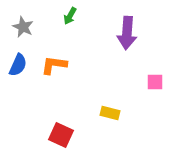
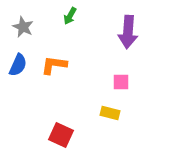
purple arrow: moved 1 px right, 1 px up
pink square: moved 34 px left
